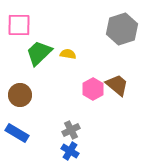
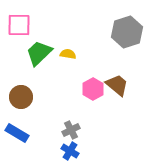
gray hexagon: moved 5 px right, 3 px down
brown circle: moved 1 px right, 2 px down
